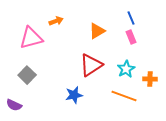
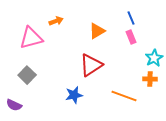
cyan star: moved 28 px right, 11 px up
